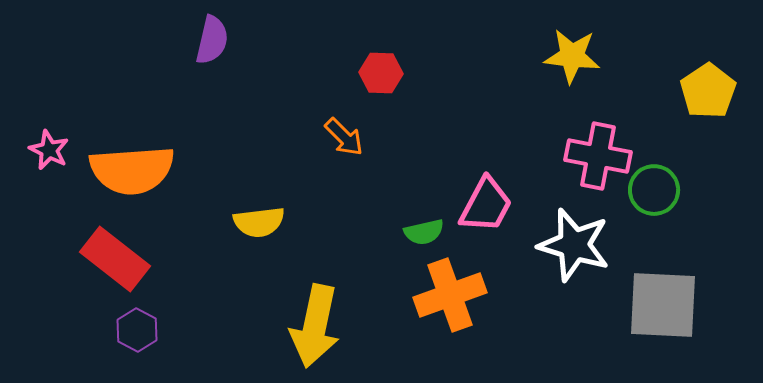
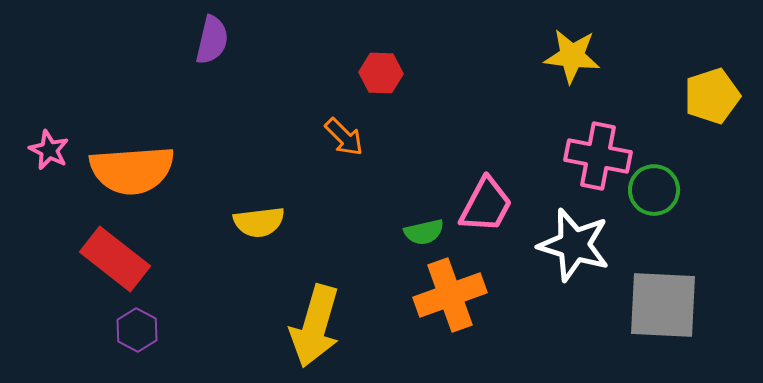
yellow pentagon: moved 4 px right, 5 px down; rotated 16 degrees clockwise
yellow arrow: rotated 4 degrees clockwise
